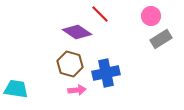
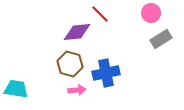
pink circle: moved 3 px up
purple diamond: rotated 40 degrees counterclockwise
